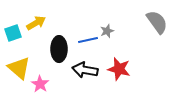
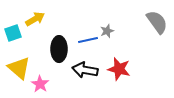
yellow arrow: moved 1 px left, 4 px up
